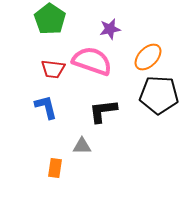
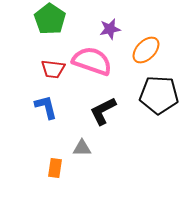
orange ellipse: moved 2 px left, 7 px up
black L-shape: rotated 20 degrees counterclockwise
gray triangle: moved 2 px down
